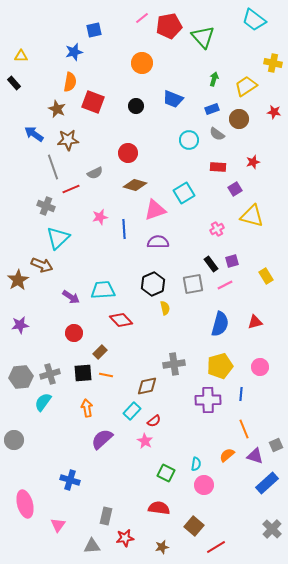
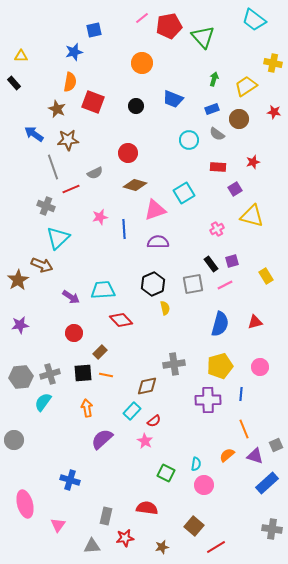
red semicircle at (159, 508): moved 12 px left
gray cross at (272, 529): rotated 36 degrees counterclockwise
